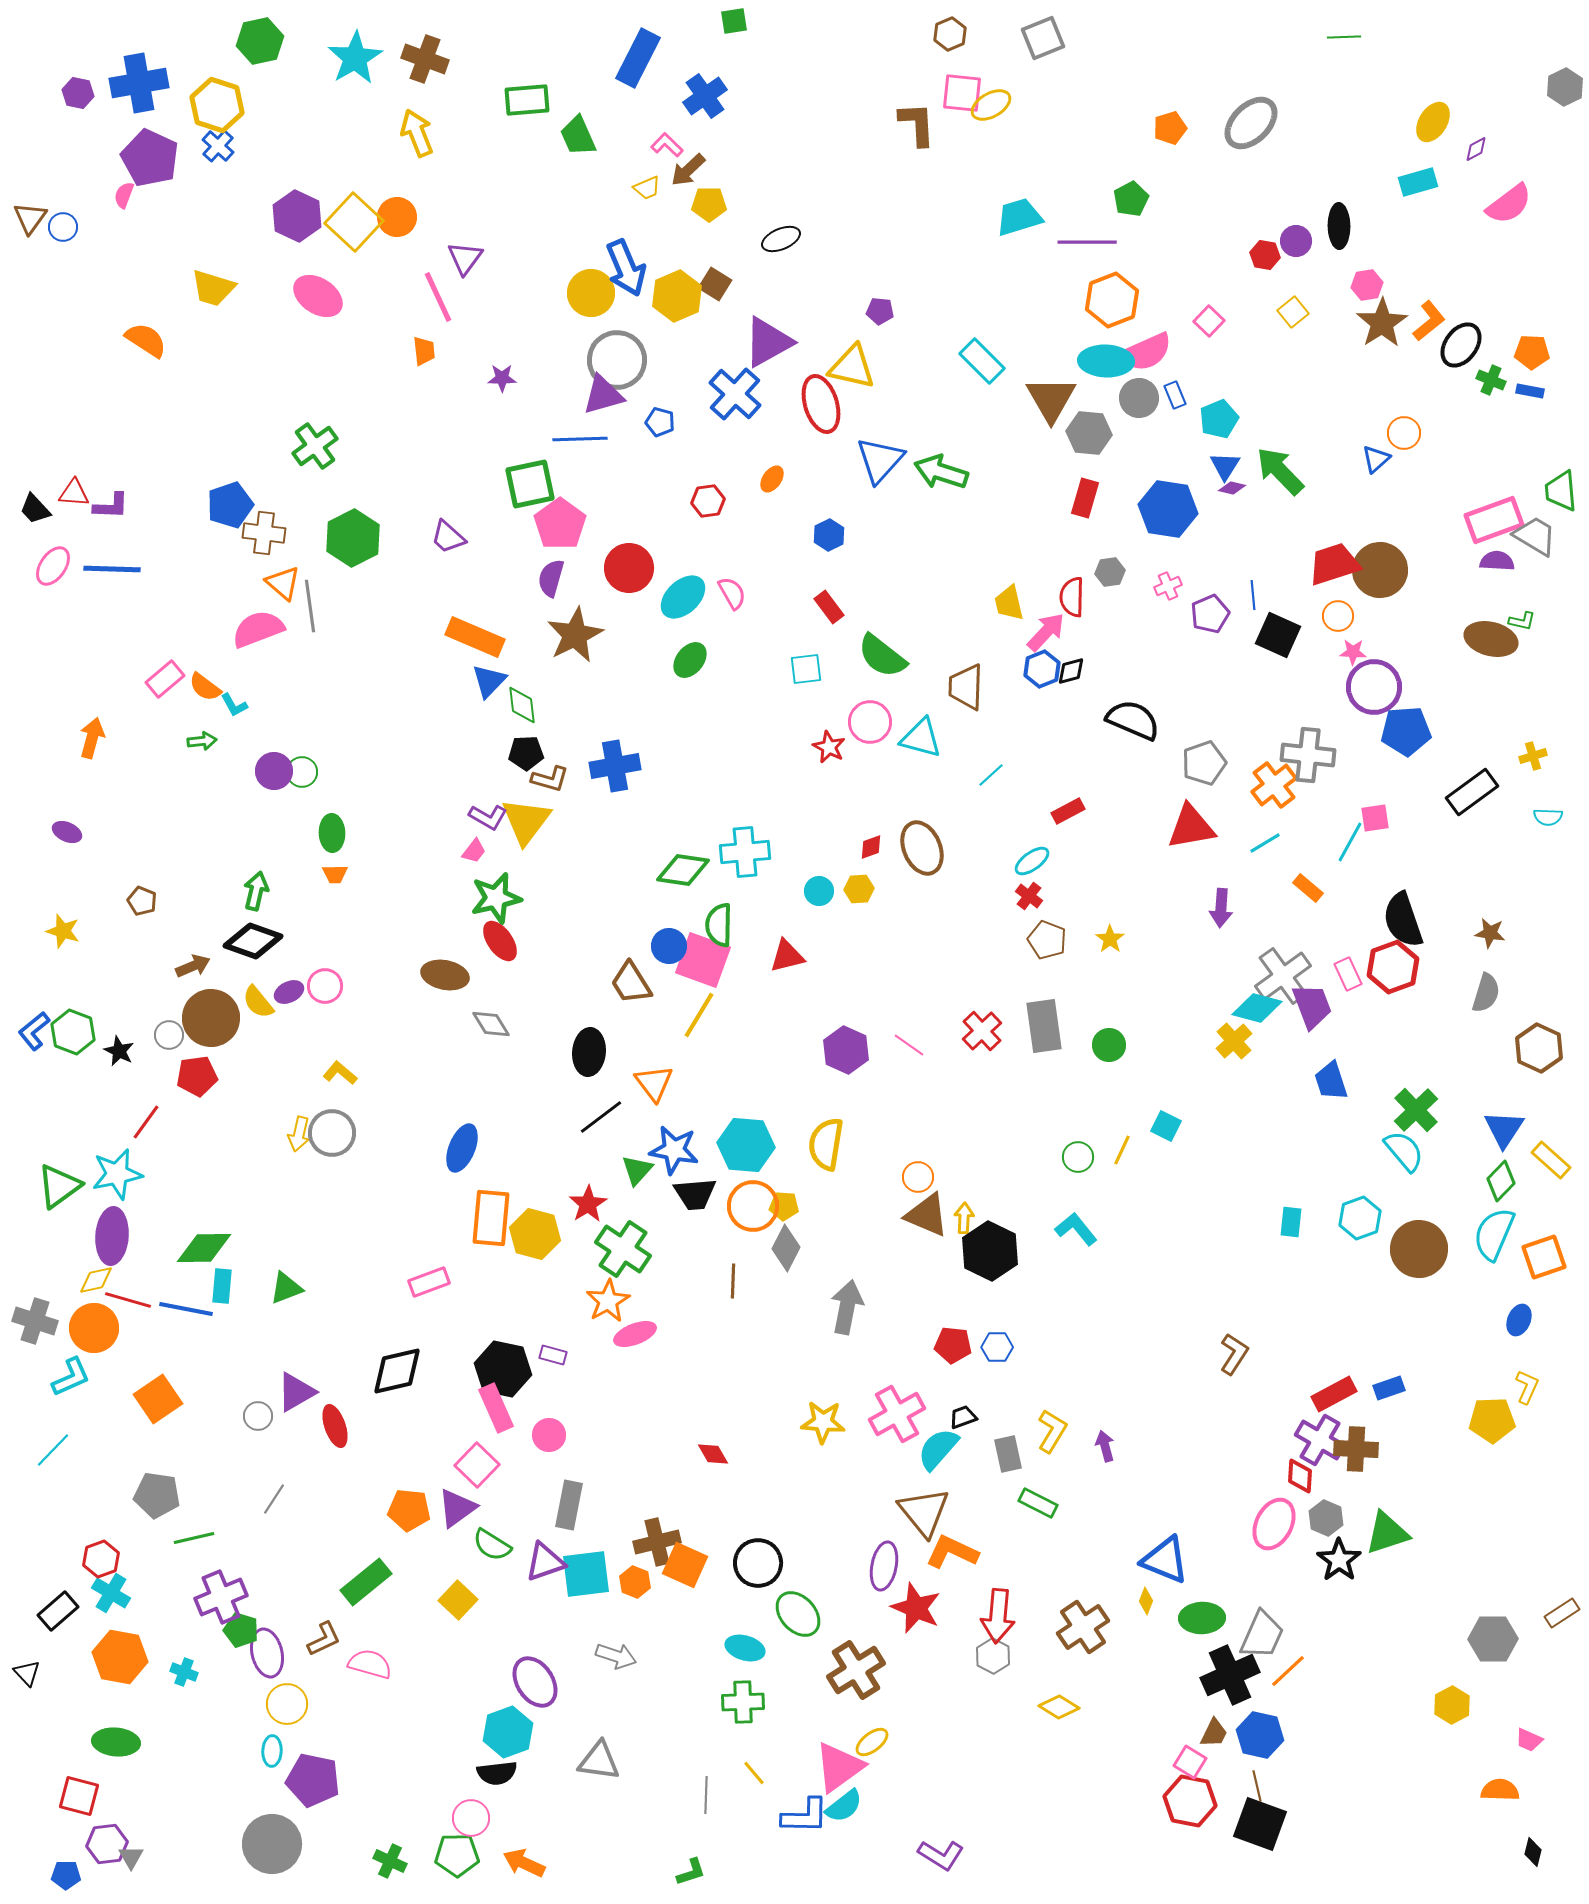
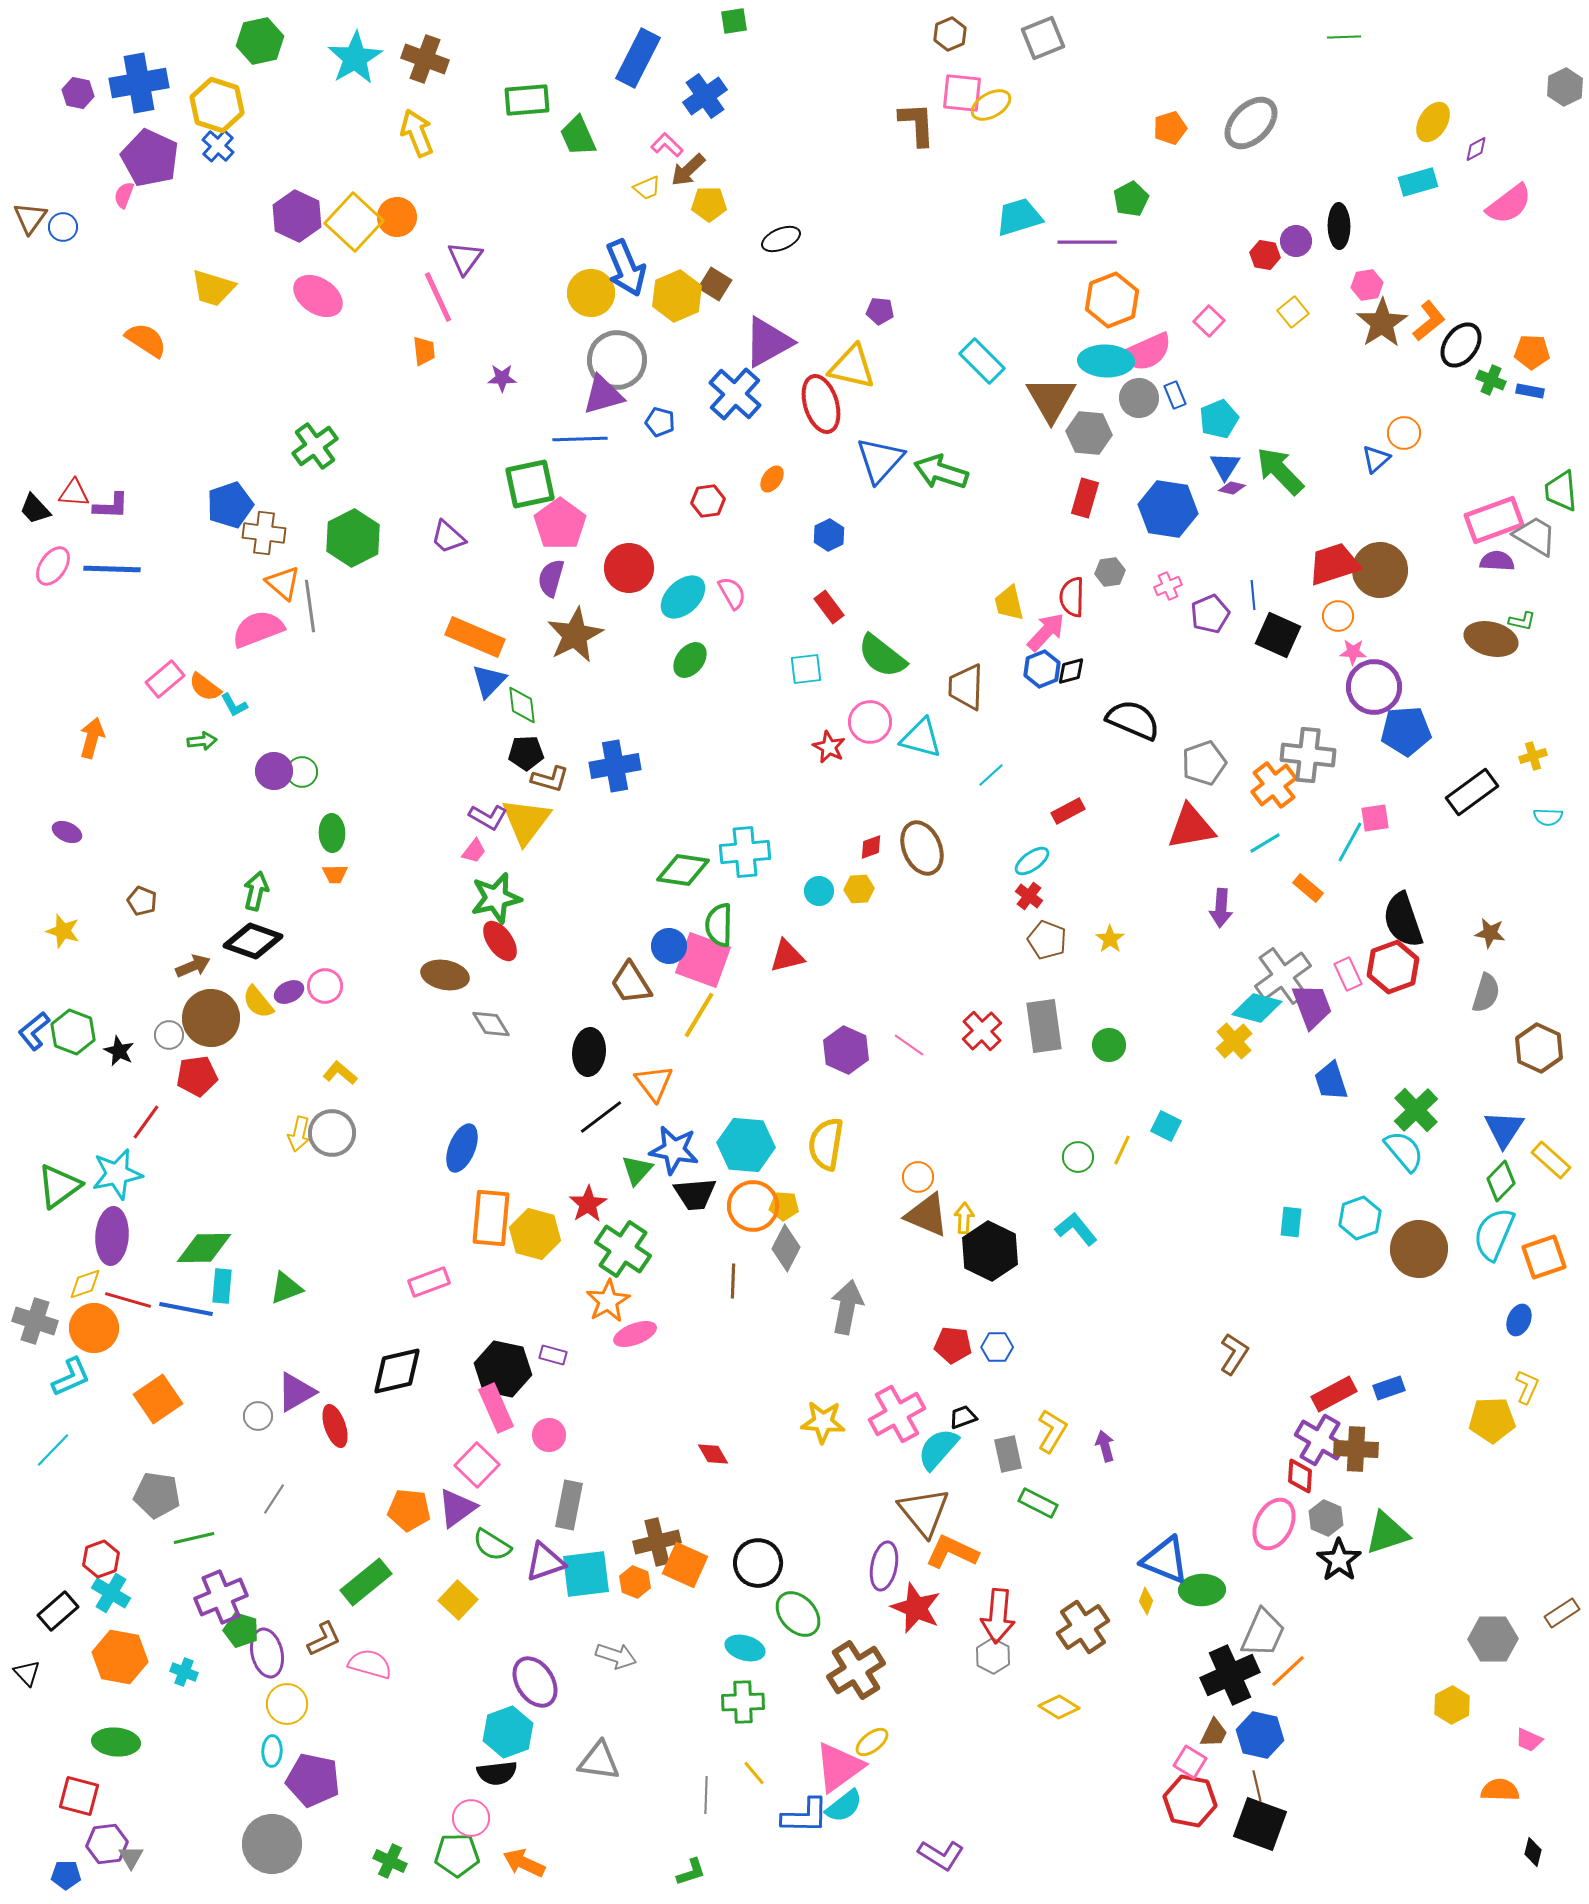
yellow diamond at (96, 1280): moved 11 px left, 4 px down; rotated 6 degrees counterclockwise
green ellipse at (1202, 1618): moved 28 px up
gray trapezoid at (1262, 1635): moved 1 px right, 2 px up
